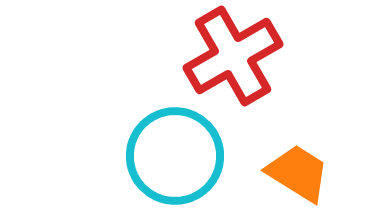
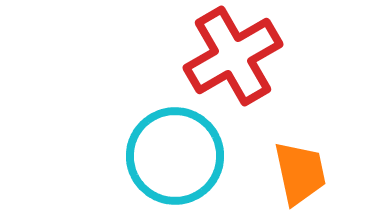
orange trapezoid: moved 2 px right; rotated 46 degrees clockwise
